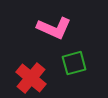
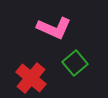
green square: moved 1 px right; rotated 25 degrees counterclockwise
